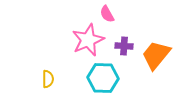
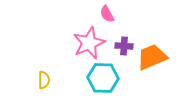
pink star: moved 1 px right, 3 px down
orange trapezoid: moved 4 px left, 2 px down; rotated 28 degrees clockwise
yellow semicircle: moved 4 px left, 1 px down
